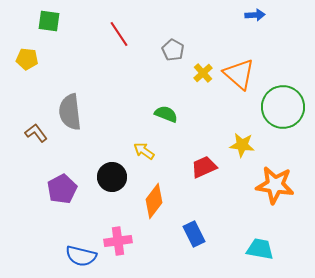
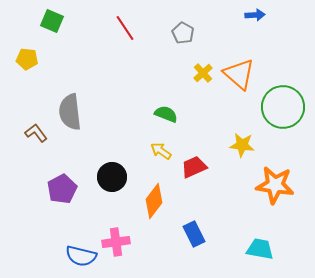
green square: moved 3 px right; rotated 15 degrees clockwise
red line: moved 6 px right, 6 px up
gray pentagon: moved 10 px right, 17 px up
yellow arrow: moved 17 px right
red trapezoid: moved 10 px left
pink cross: moved 2 px left, 1 px down
